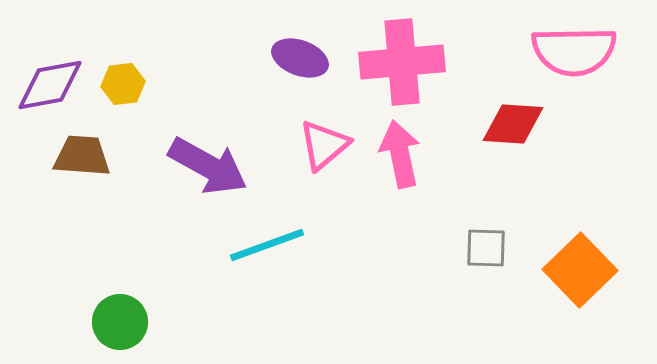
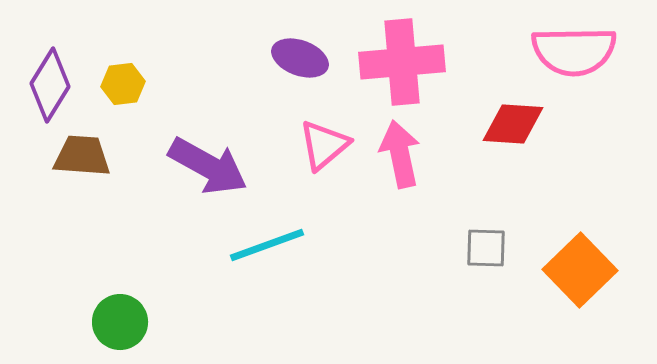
purple diamond: rotated 48 degrees counterclockwise
